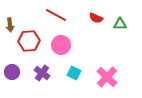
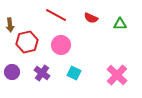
red semicircle: moved 5 px left
red hexagon: moved 2 px left, 1 px down; rotated 10 degrees counterclockwise
pink cross: moved 10 px right, 2 px up
